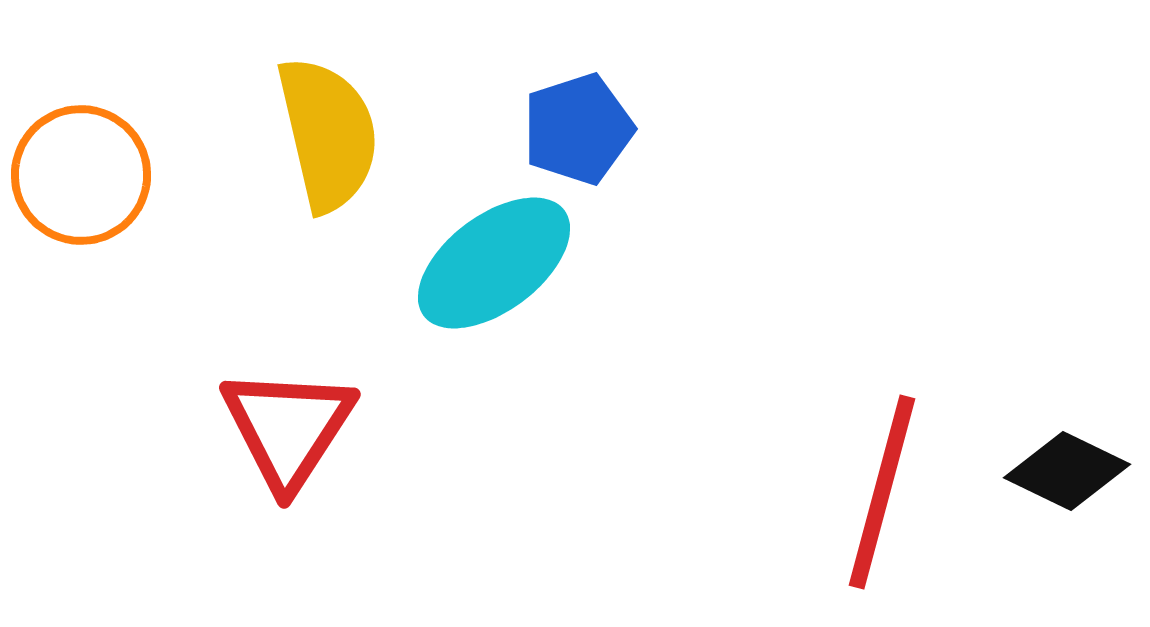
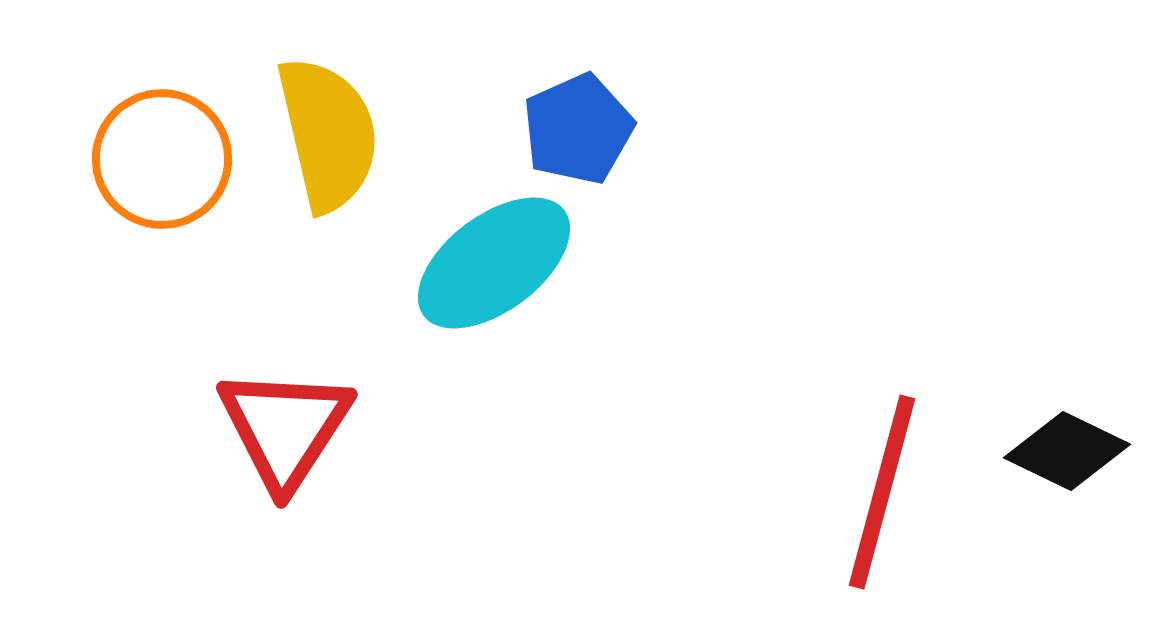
blue pentagon: rotated 6 degrees counterclockwise
orange circle: moved 81 px right, 16 px up
red triangle: moved 3 px left
black diamond: moved 20 px up
